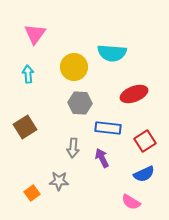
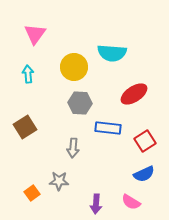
red ellipse: rotated 12 degrees counterclockwise
purple arrow: moved 6 px left, 46 px down; rotated 150 degrees counterclockwise
